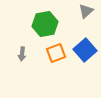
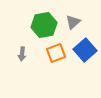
gray triangle: moved 13 px left, 11 px down
green hexagon: moved 1 px left, 1 px down
